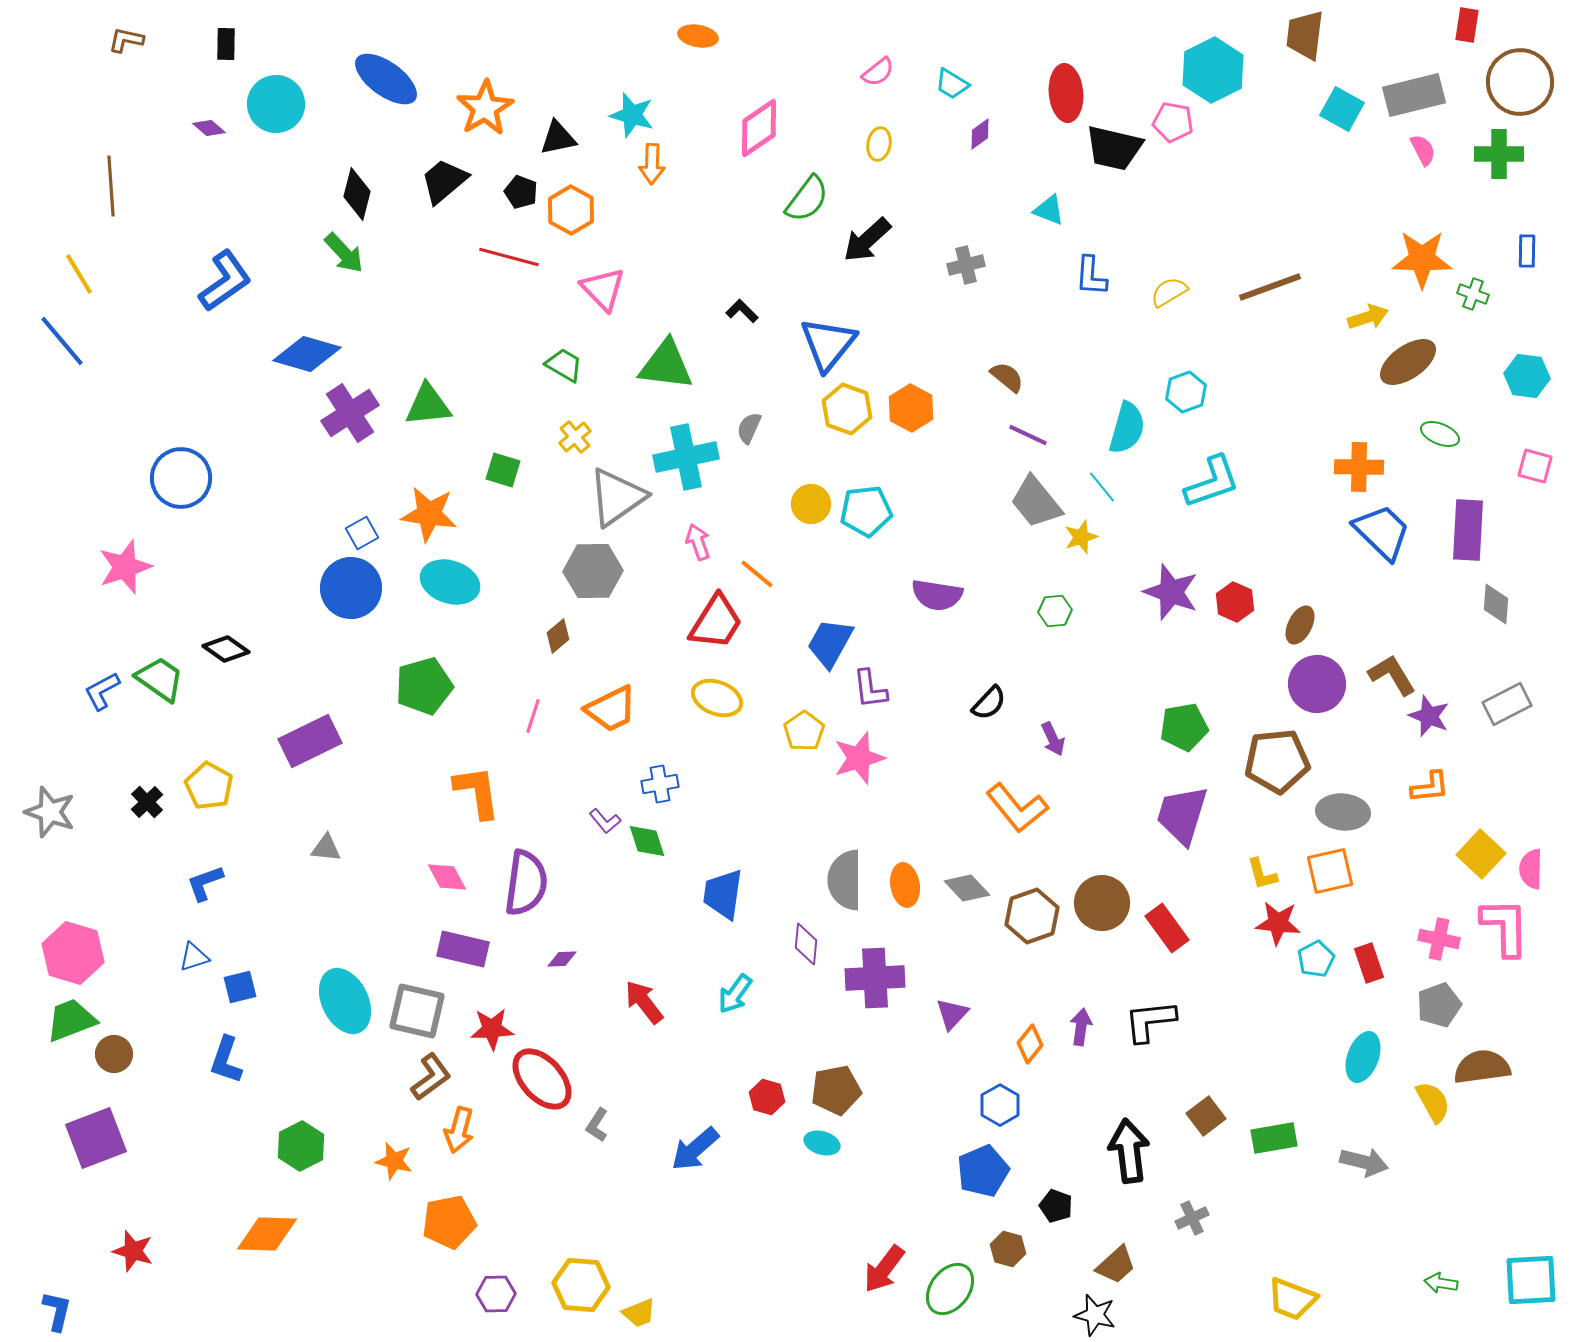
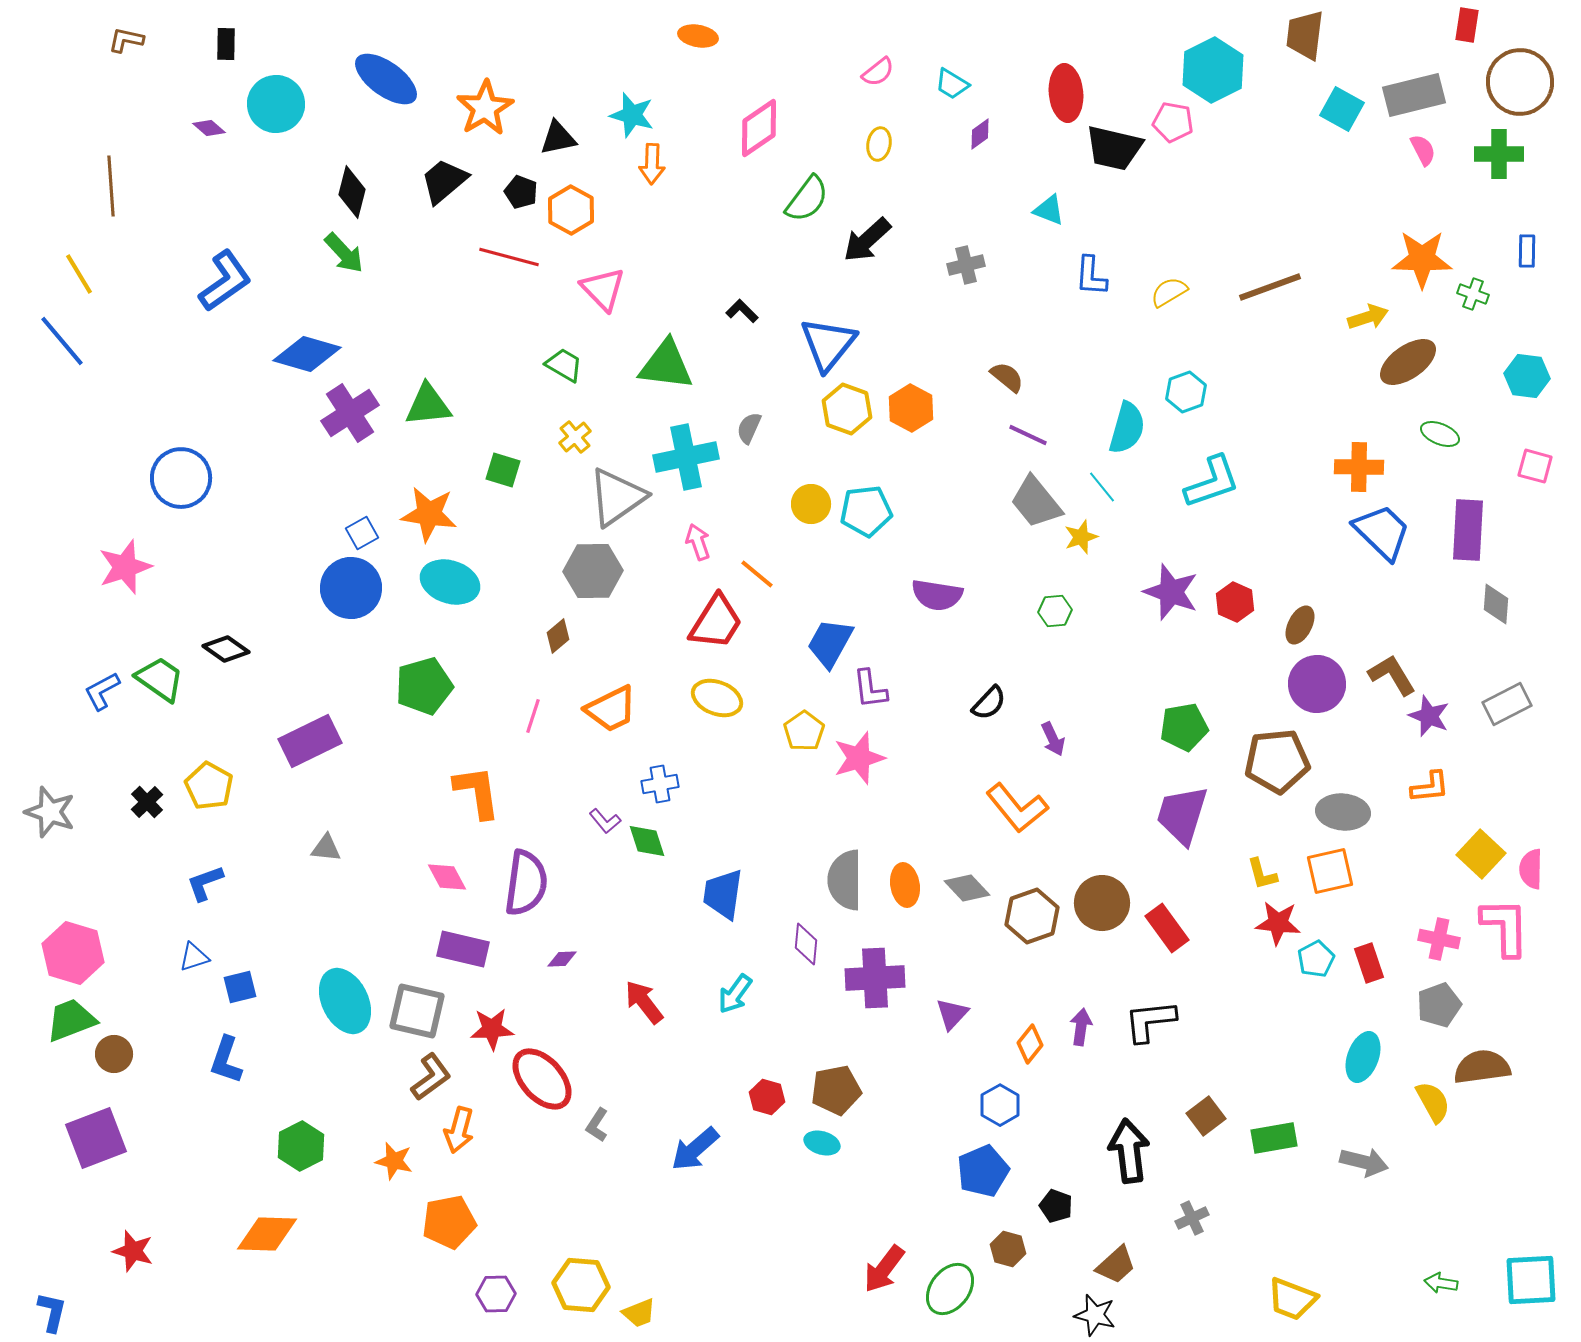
black diamond at (357, 194): moved 5 px left, 2 px up
blue L-shape at (57, 1311): moved 5 px left, 1 px down
